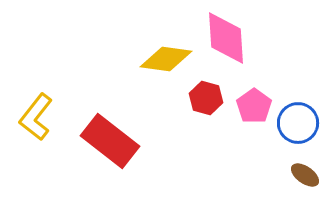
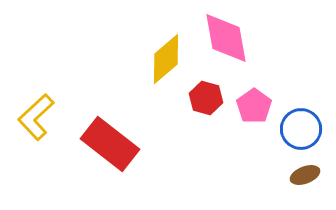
pink diamond: rotated 6 degrees counterclockwise
yellow diamond: rotated 48 degrees counterclockwise
yellow L-shape: rotated 9 degrees clockwise
blue circle: moved 3 px right, 6 px down
red rectangle: moved 3 px down
brown ellipse: rotated 56 degrees counterclockwise
